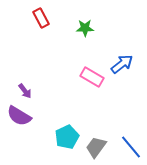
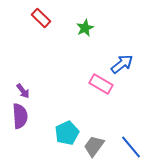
red rectangle: rotated 18 degrees counterclockwise
green star: rotated 24 degrees counterclockwise
pink rectangle: moved 9 px right, 7 px down
purple arrow: moved 2 px left
purple semicircle: moved 1 px right; rotated 125 degrees counterclockwise
cyan pentagon: moved 4 px up
gray trapezoid: moved 2 px left, 1 px up
